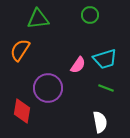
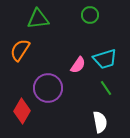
green line: rotated 35 degrees clockwise
red diamond: rotated 20 degrees clockwise
